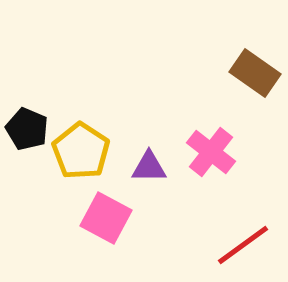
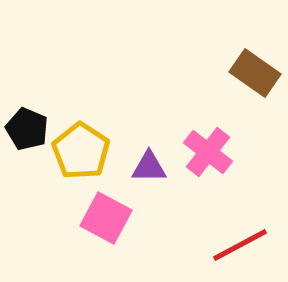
pink cross: moved 3 px left
red line: moved 3 px left; rotated 8 degrees clockwise
